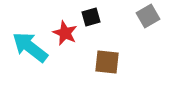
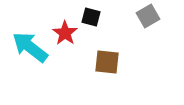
black square: rotated 30 degrees clockwise
red star: rotated 10 degrees clockwise
